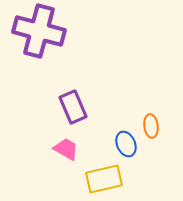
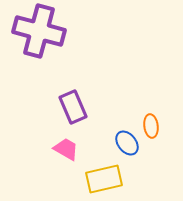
blue ellipse: moved 1 px right, 1 px up; rotated 15 degrees counterclockwise
